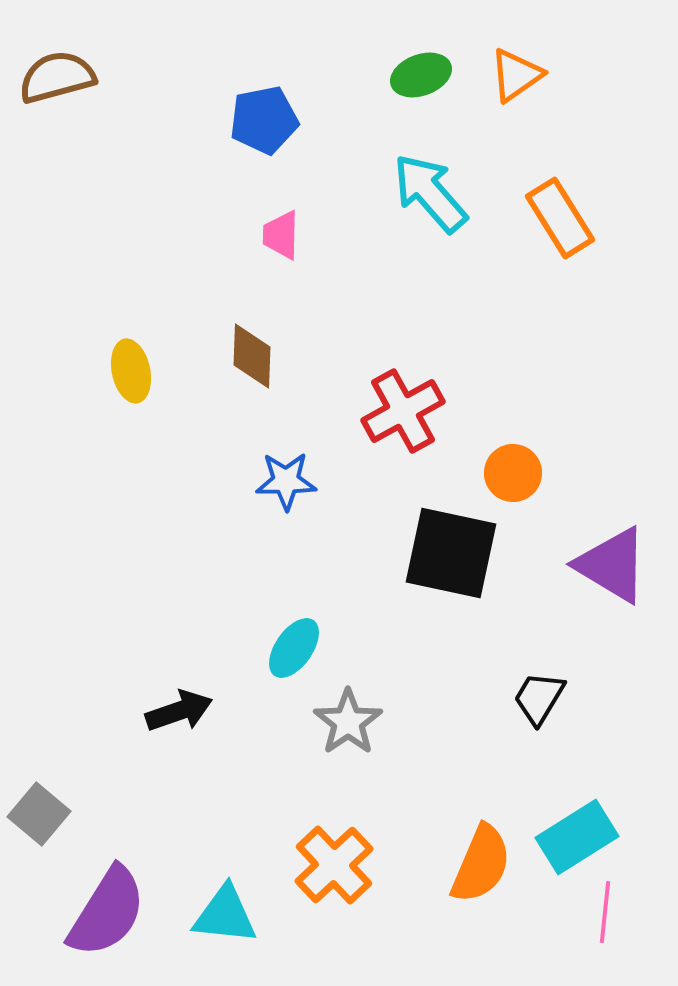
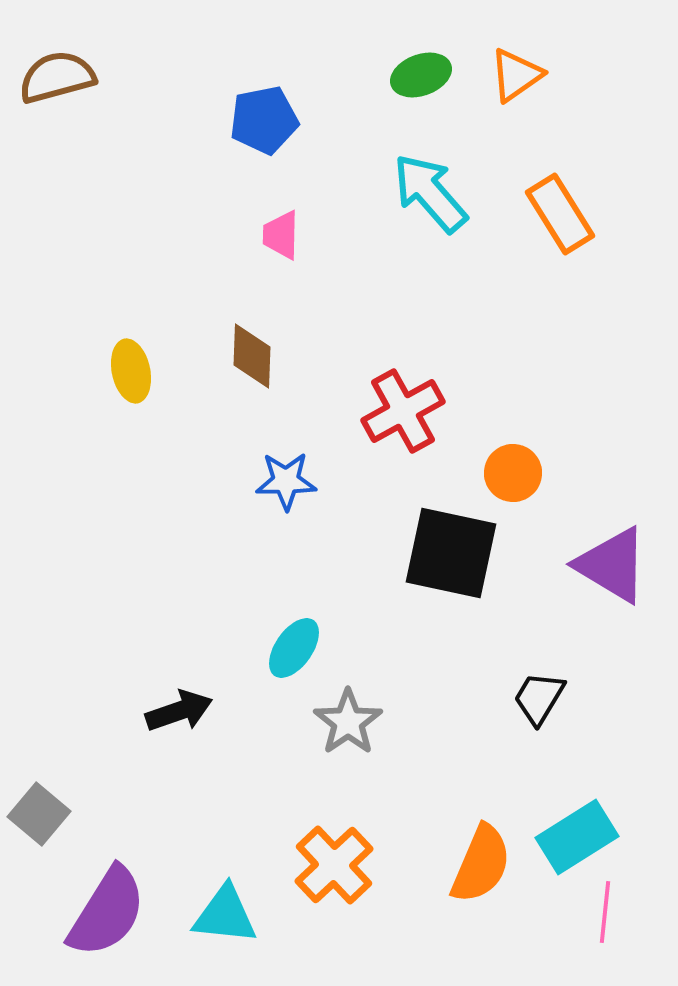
orange rectangle: moved 4 px up
